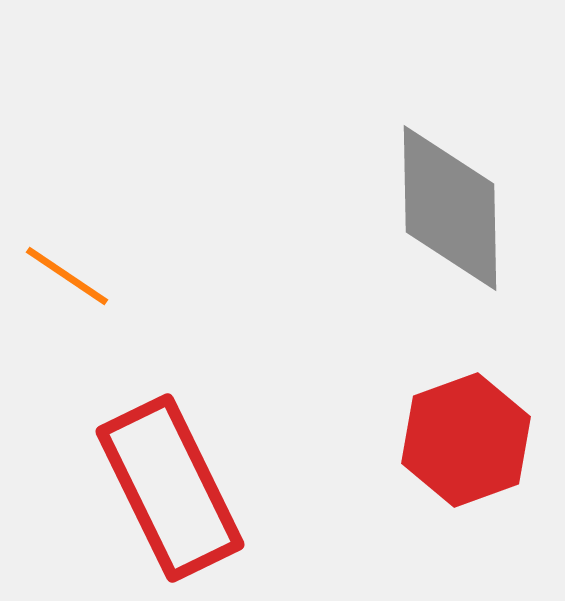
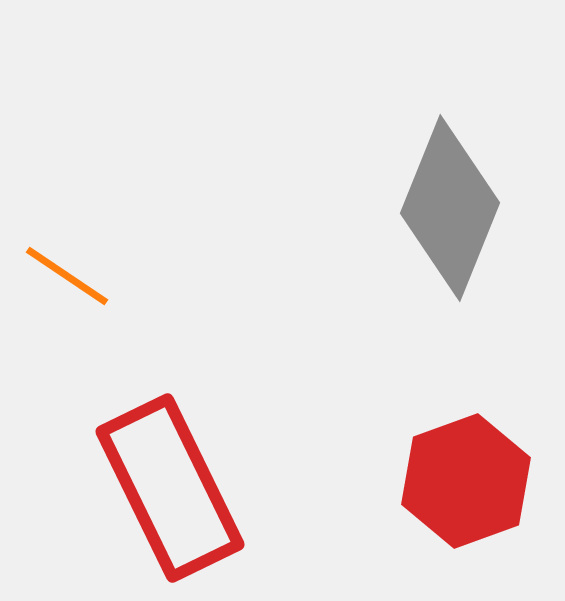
gray diamond: rotated 23 degrees clockwise
red hexagon: moved 41 px down
